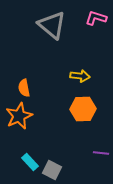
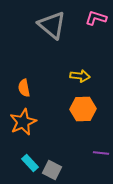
orange star: moved 4 px right, 6 px down
cyan rectangle: moved 1 px down
